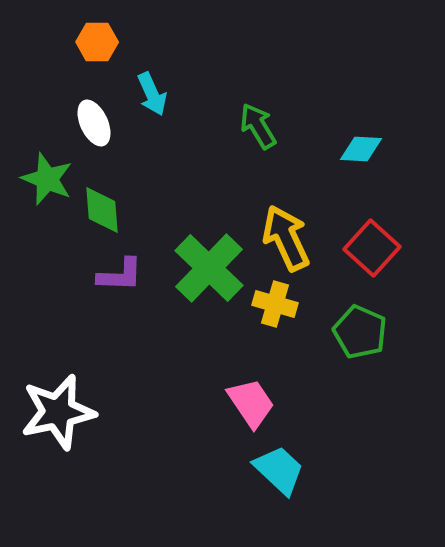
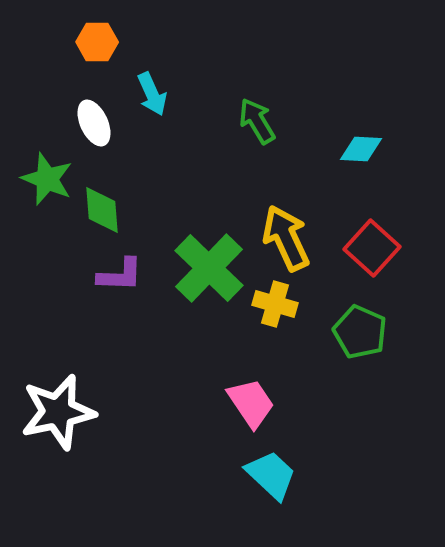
green arrow: moved 1 px left, 5 px up
cyan trapezoid: moved 8 px left, 5 px down
